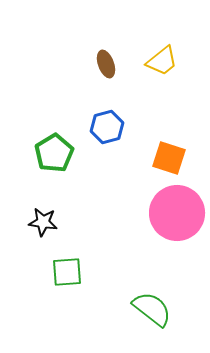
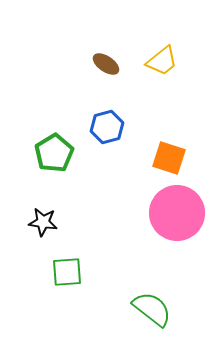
brown ellipse: rotated 36 degrees counterclockwise
